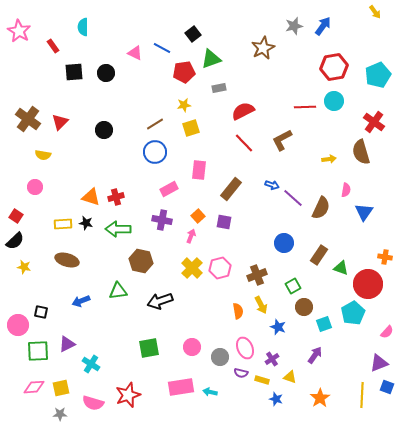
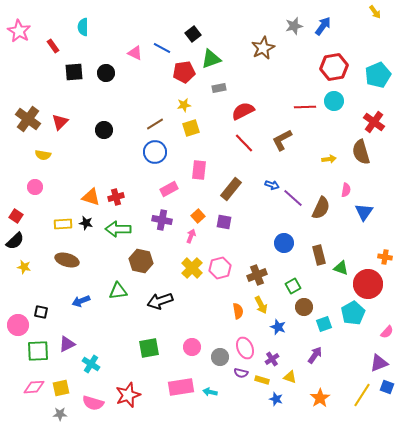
brown rectangle at (319, 255): rotated 48 degrees counterclockwise
yellow line at (362, 395): rotated 30 degrees clockwise
